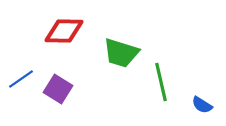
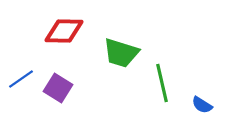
green line: moved 1 px right, 1 px down
purple square: moved 1 px up
